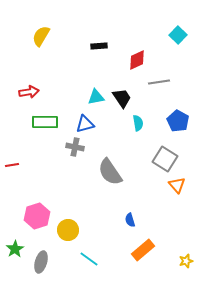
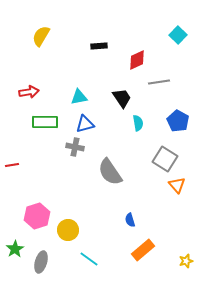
cyan triangle: moved 17 px left
